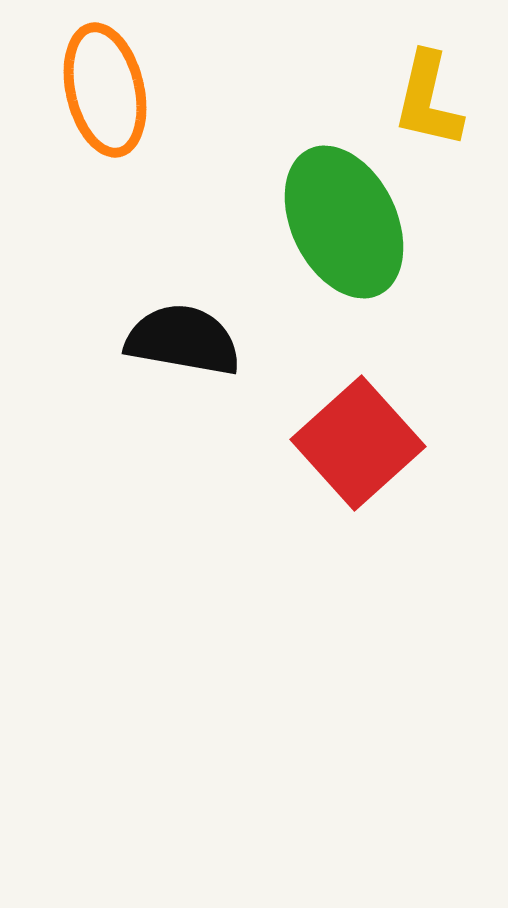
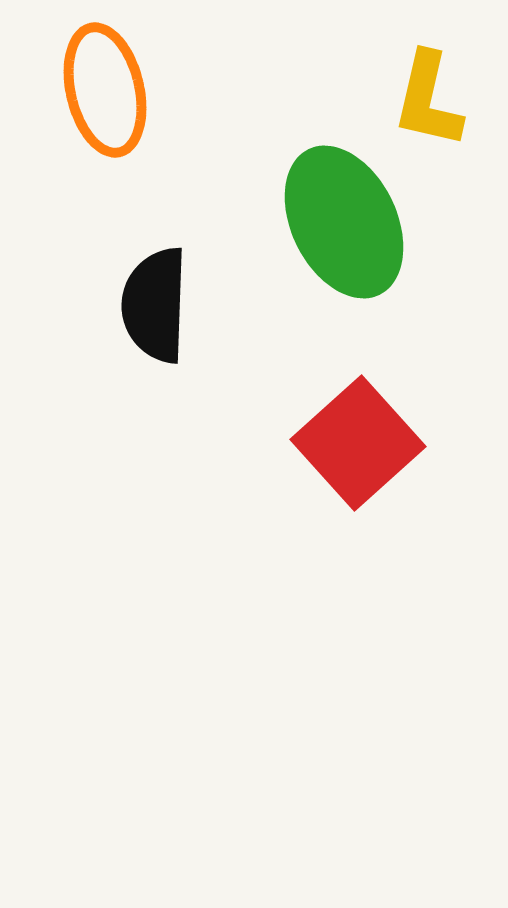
black semicircle: moved 28 px left, 35 px up; rotated 98 degrees counterclockwise
